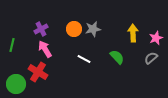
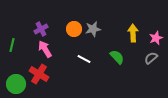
red cross: moved 1 px right, 2 px down
